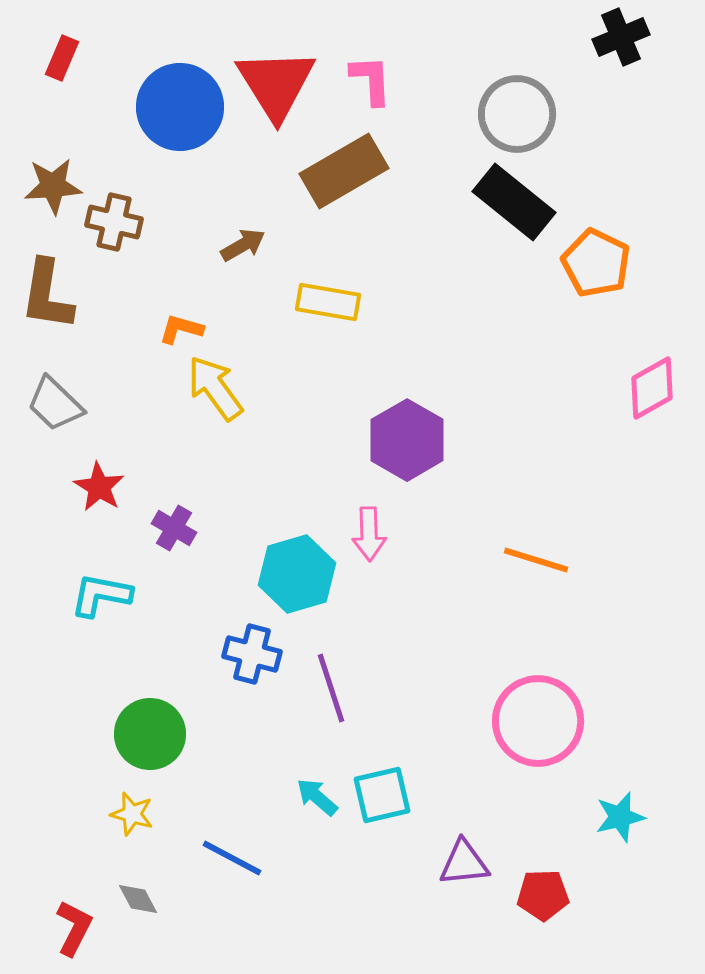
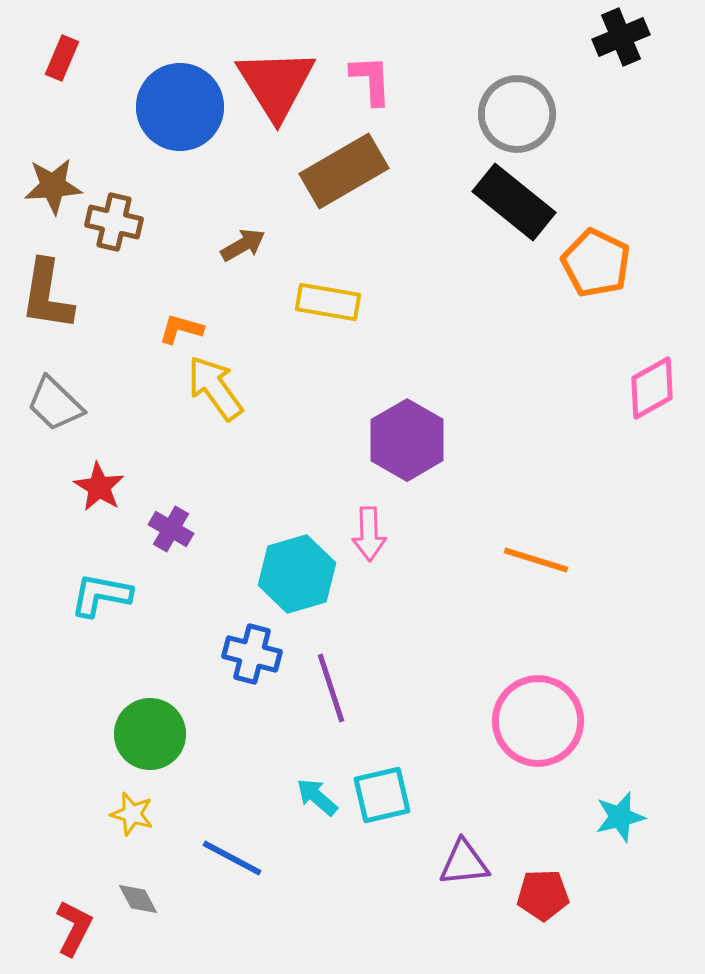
purple cross: moved 3 px left, 1 px down
